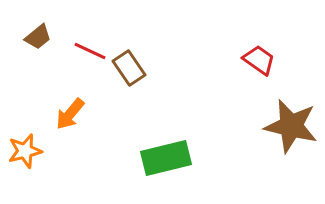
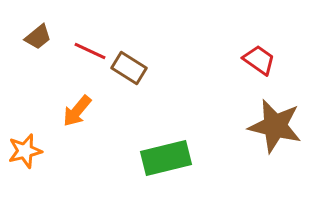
brown rectangle: rotated 24 degrees counterclockwise
orange arrow: moved 7 px right, 3 px up
brown star: moved 16 px left
